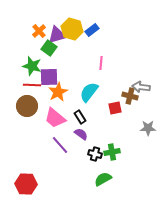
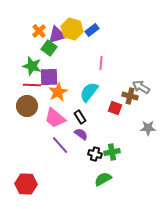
gray arrow: rotated 24 degrees clockwise
red square: rotated 32 degrees clockwise
